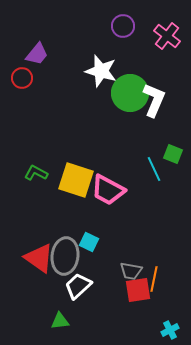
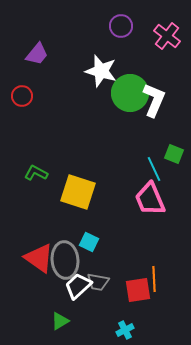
purple circle: moved 2 px left
red circle: moved 18 px down
green square: moved 1 px right
yellow square: moved 2 px right, 12 px down
pink trapezoid: moved 42 px right, 9 px down; rotated 39 degrees clockwise
gray ellipse: moved 4 px down; rotated 12 degrees counterclockwise
gray trapezoid: moved 33 px left, 11 px down
orange line: rotated 15 degrees counterclockwise
green triangle: rotated 24 degrees counterclockwise
cyan cross: moved 45 px left
